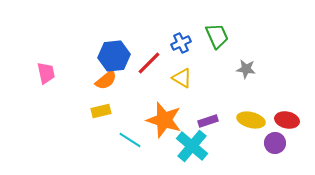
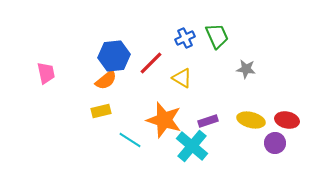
blue cross: moved 4 px right, 5 px up
red line: moved 2 px right
